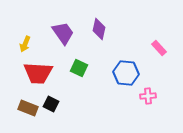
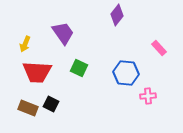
purple diamond: moved 18 px right, 14 px up; rotated 25 degrees clockwise
red trapezoid: moved 1 px left, 1 px up
